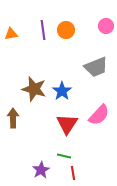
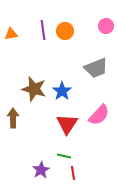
orange circle: moved 1 px left, 1 px down
gray trapezoid: moved 1 px down
